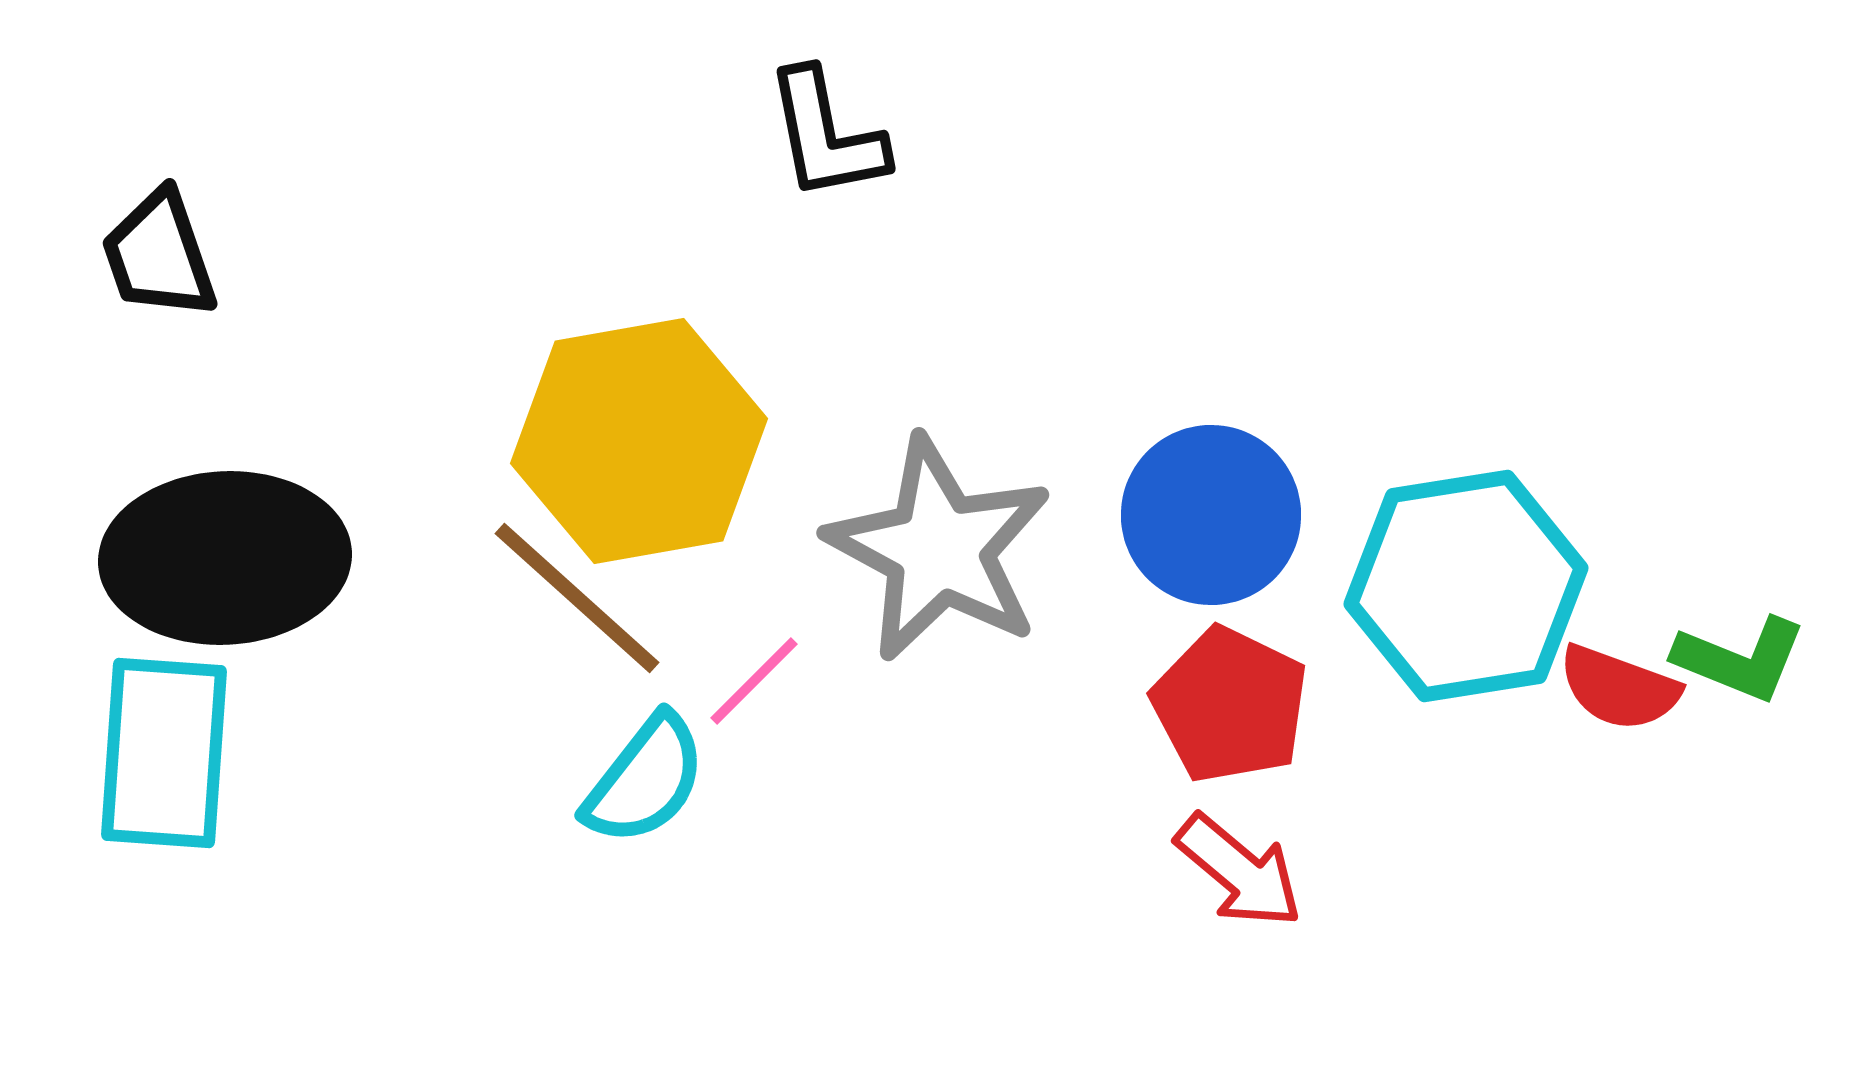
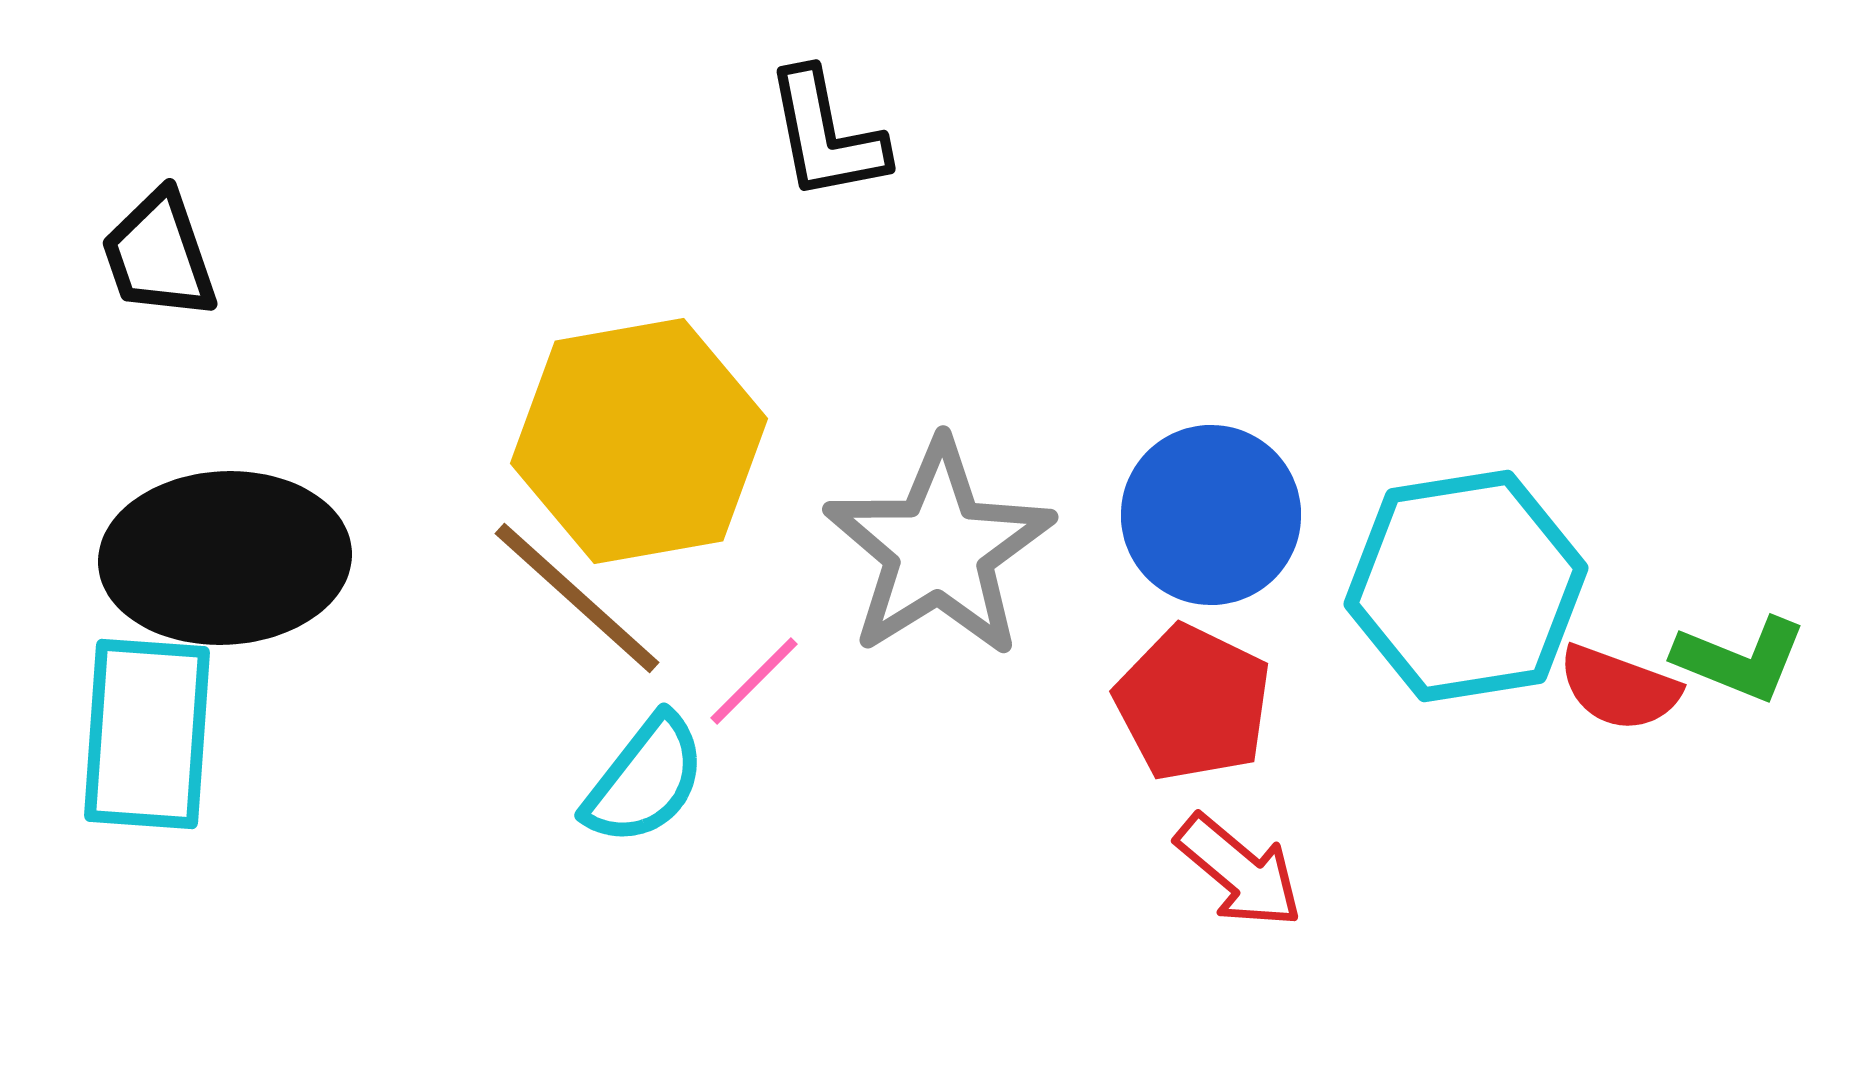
gray star: rotated 12 degrees clockwise
red pentagon: moved 37 px left, 2 px up
cyan rectangle: moved 17 px left, 19 px up
